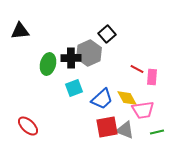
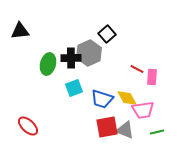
blue trapezoid: rotated 60 degrees clockwise
